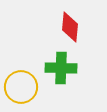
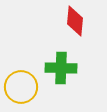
red diamond: moved 5 px right, 6 px up
